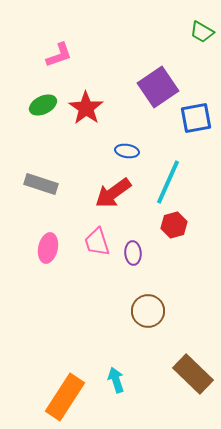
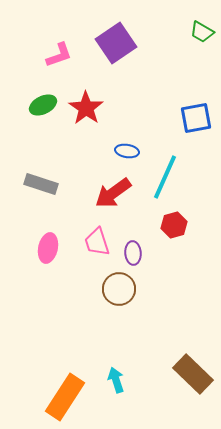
purple square: moved 42 px left, 44 px up
cyan line: moved 3 px left, 5 px up
brown circle: moved 29 px left, 22 px up
